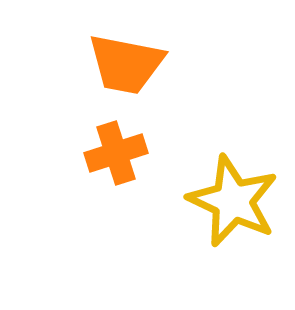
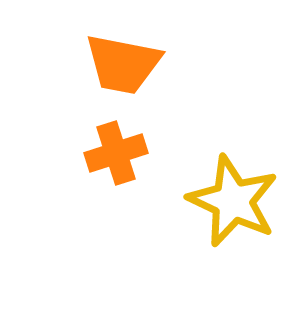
orange trapezoid: moved 3 px left
